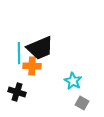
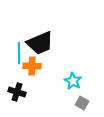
black trapezoid: moved 5 px up
